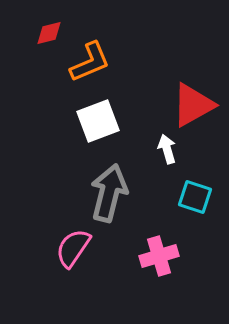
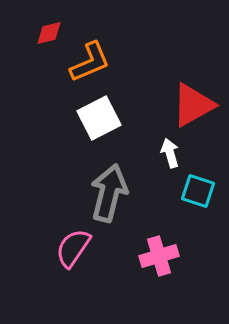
white square: moved 1 px right, 3 px up; rotated 6 degrees counterclockwise
white arrow: moved 3 px right, 4 px down
cyan square: moved 3 px right, 6 px up
